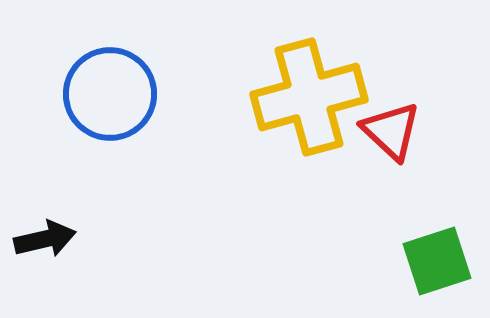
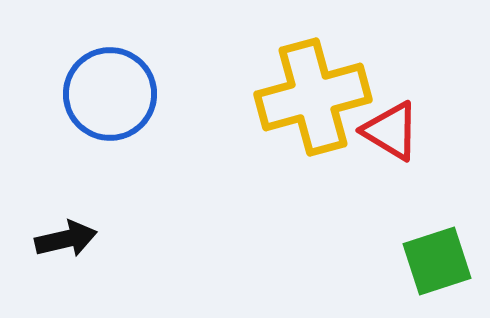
yellow cross: moved 4 px right
red triangle: rotated 12 degrees counterclockwise
black arrow: moved 21 px right
